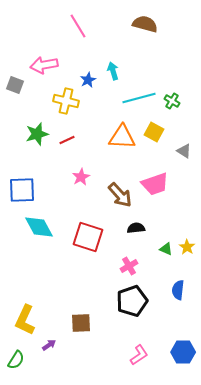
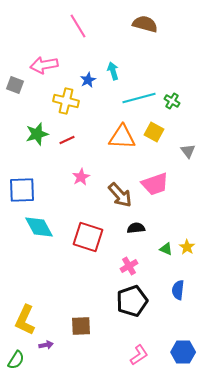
gray triangle: moved 4 px right; rotated 21 degrees clockwise
brown square: moved 3 px down
purple arrow: moved 3 px left; rotated 24 degrees clockwise
